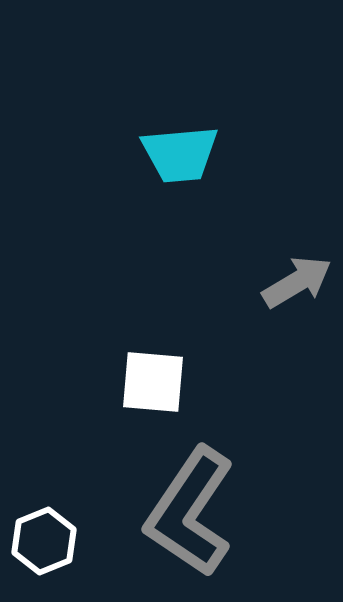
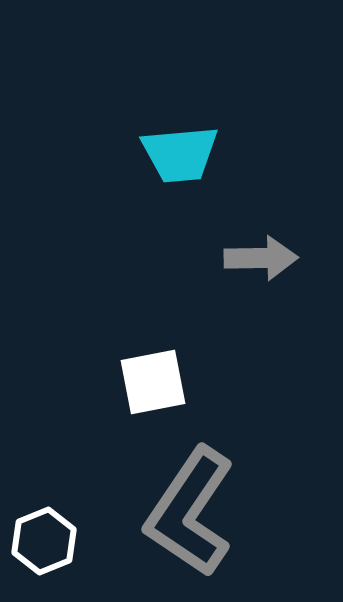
gray arrow: moved 36 px left, 24 px up; rotated 30 degrees clockwise
white square: rotated 16 degrees counterclockwise
